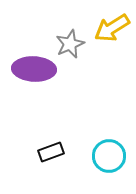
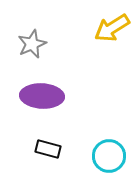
gray star: moved 38 px left
purple ellipse: moved 8 px right, 27 px down
black rectangle: moved 3 px left, 3 px up; rotated 35 degrees clockwise
